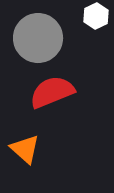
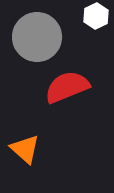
gray circle: moved 1 px left, 1 px up
red semicircle: moved 15 px right, 5 px up
